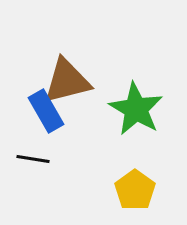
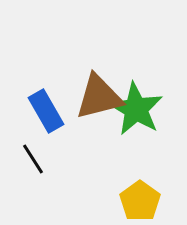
brown triangle: moved 32 px right, 16 px down
black line: rotated 48 degrees clockwise
yellow pentagon: moved 5 px right, 11 px down
